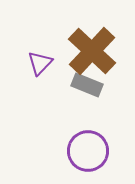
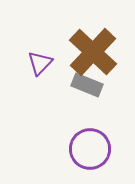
brown cross: moved 1 px right, 1 px down
purple circle: moved 2 px right, 2 px up
